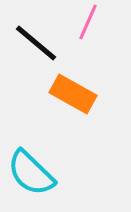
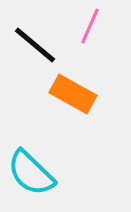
pink line: moved 2 px right, 4 px down
black line: moved 1 px left, 2 px down
